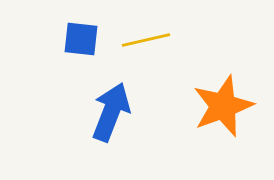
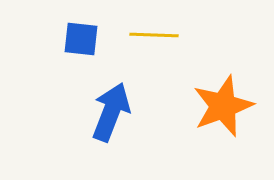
yellow line: moved 8 px right, 5 px up; rotated 15 degrees clockwise
